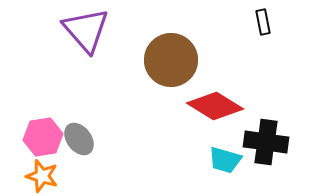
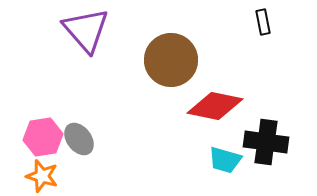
red diamond: rotated 20 degrees counterclockwise
